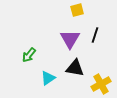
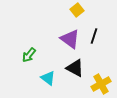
yellow square: rotated 24 degrees counterclockwise
black line: moved 1 px left, 1 px down
purple triangle: rotated 25 degrees counterclockwise
black triangle: rotated 18 degrees clockwise
cyan triangle: rotated 49 degrees counterclockwise
